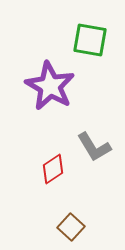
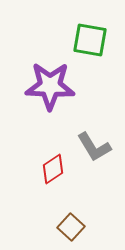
purple star: rotated 27 degrees counterclockwise
